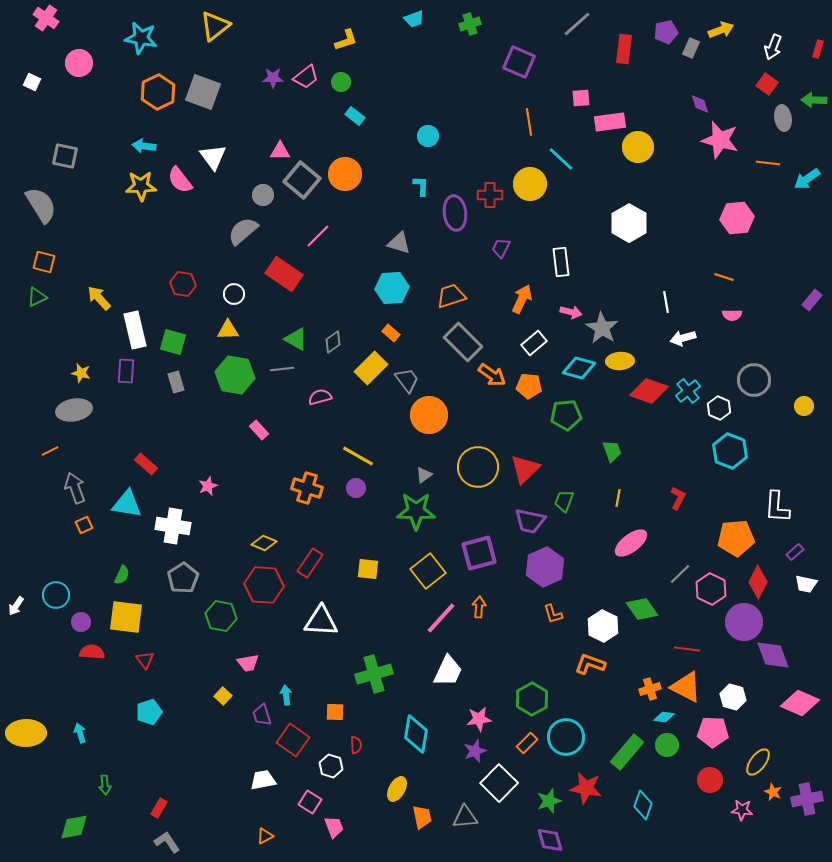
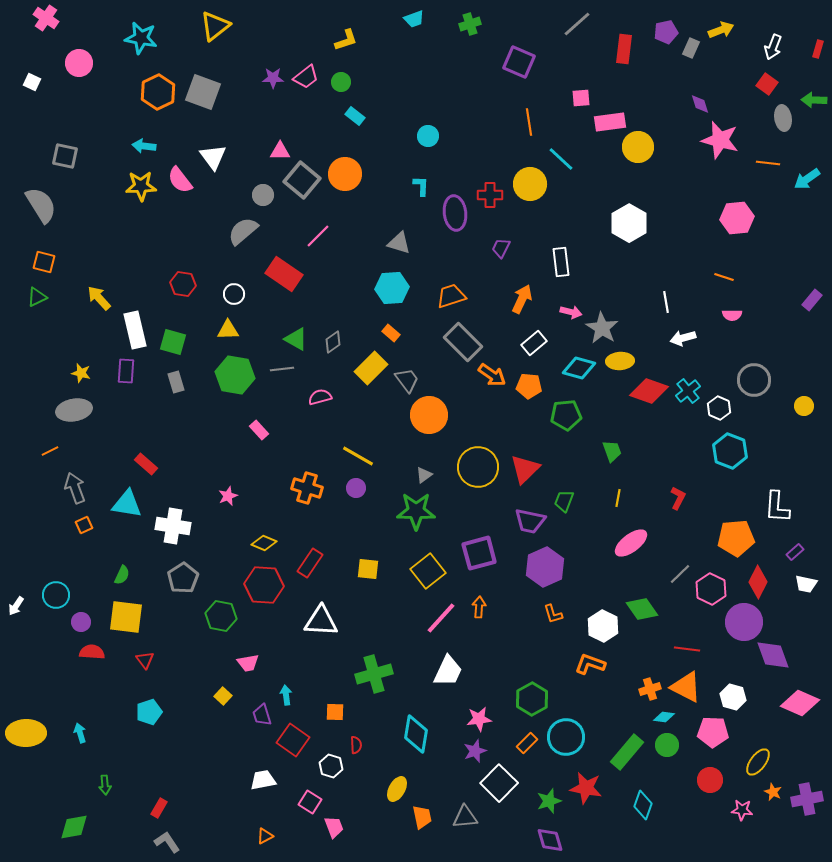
pink star at (208, 486): moved 20 px right, 10 px down
